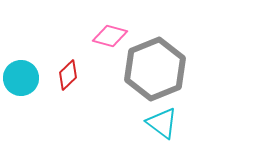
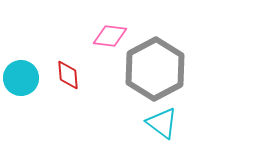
pink diamond: rotated 8 degrees counterclockwise
gray hexagon: rotated 6 degrees counterclockwise
red diamond: rotated 52 degrees counterclockwise
